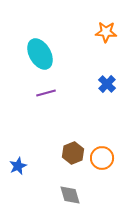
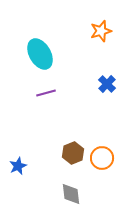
orange star: moved 5 px left, 1 px up; rotated 20 degrees counterclockwise
gray diamond: moved 1 px right, 1 px up; rotated 10 degrees clockwise
